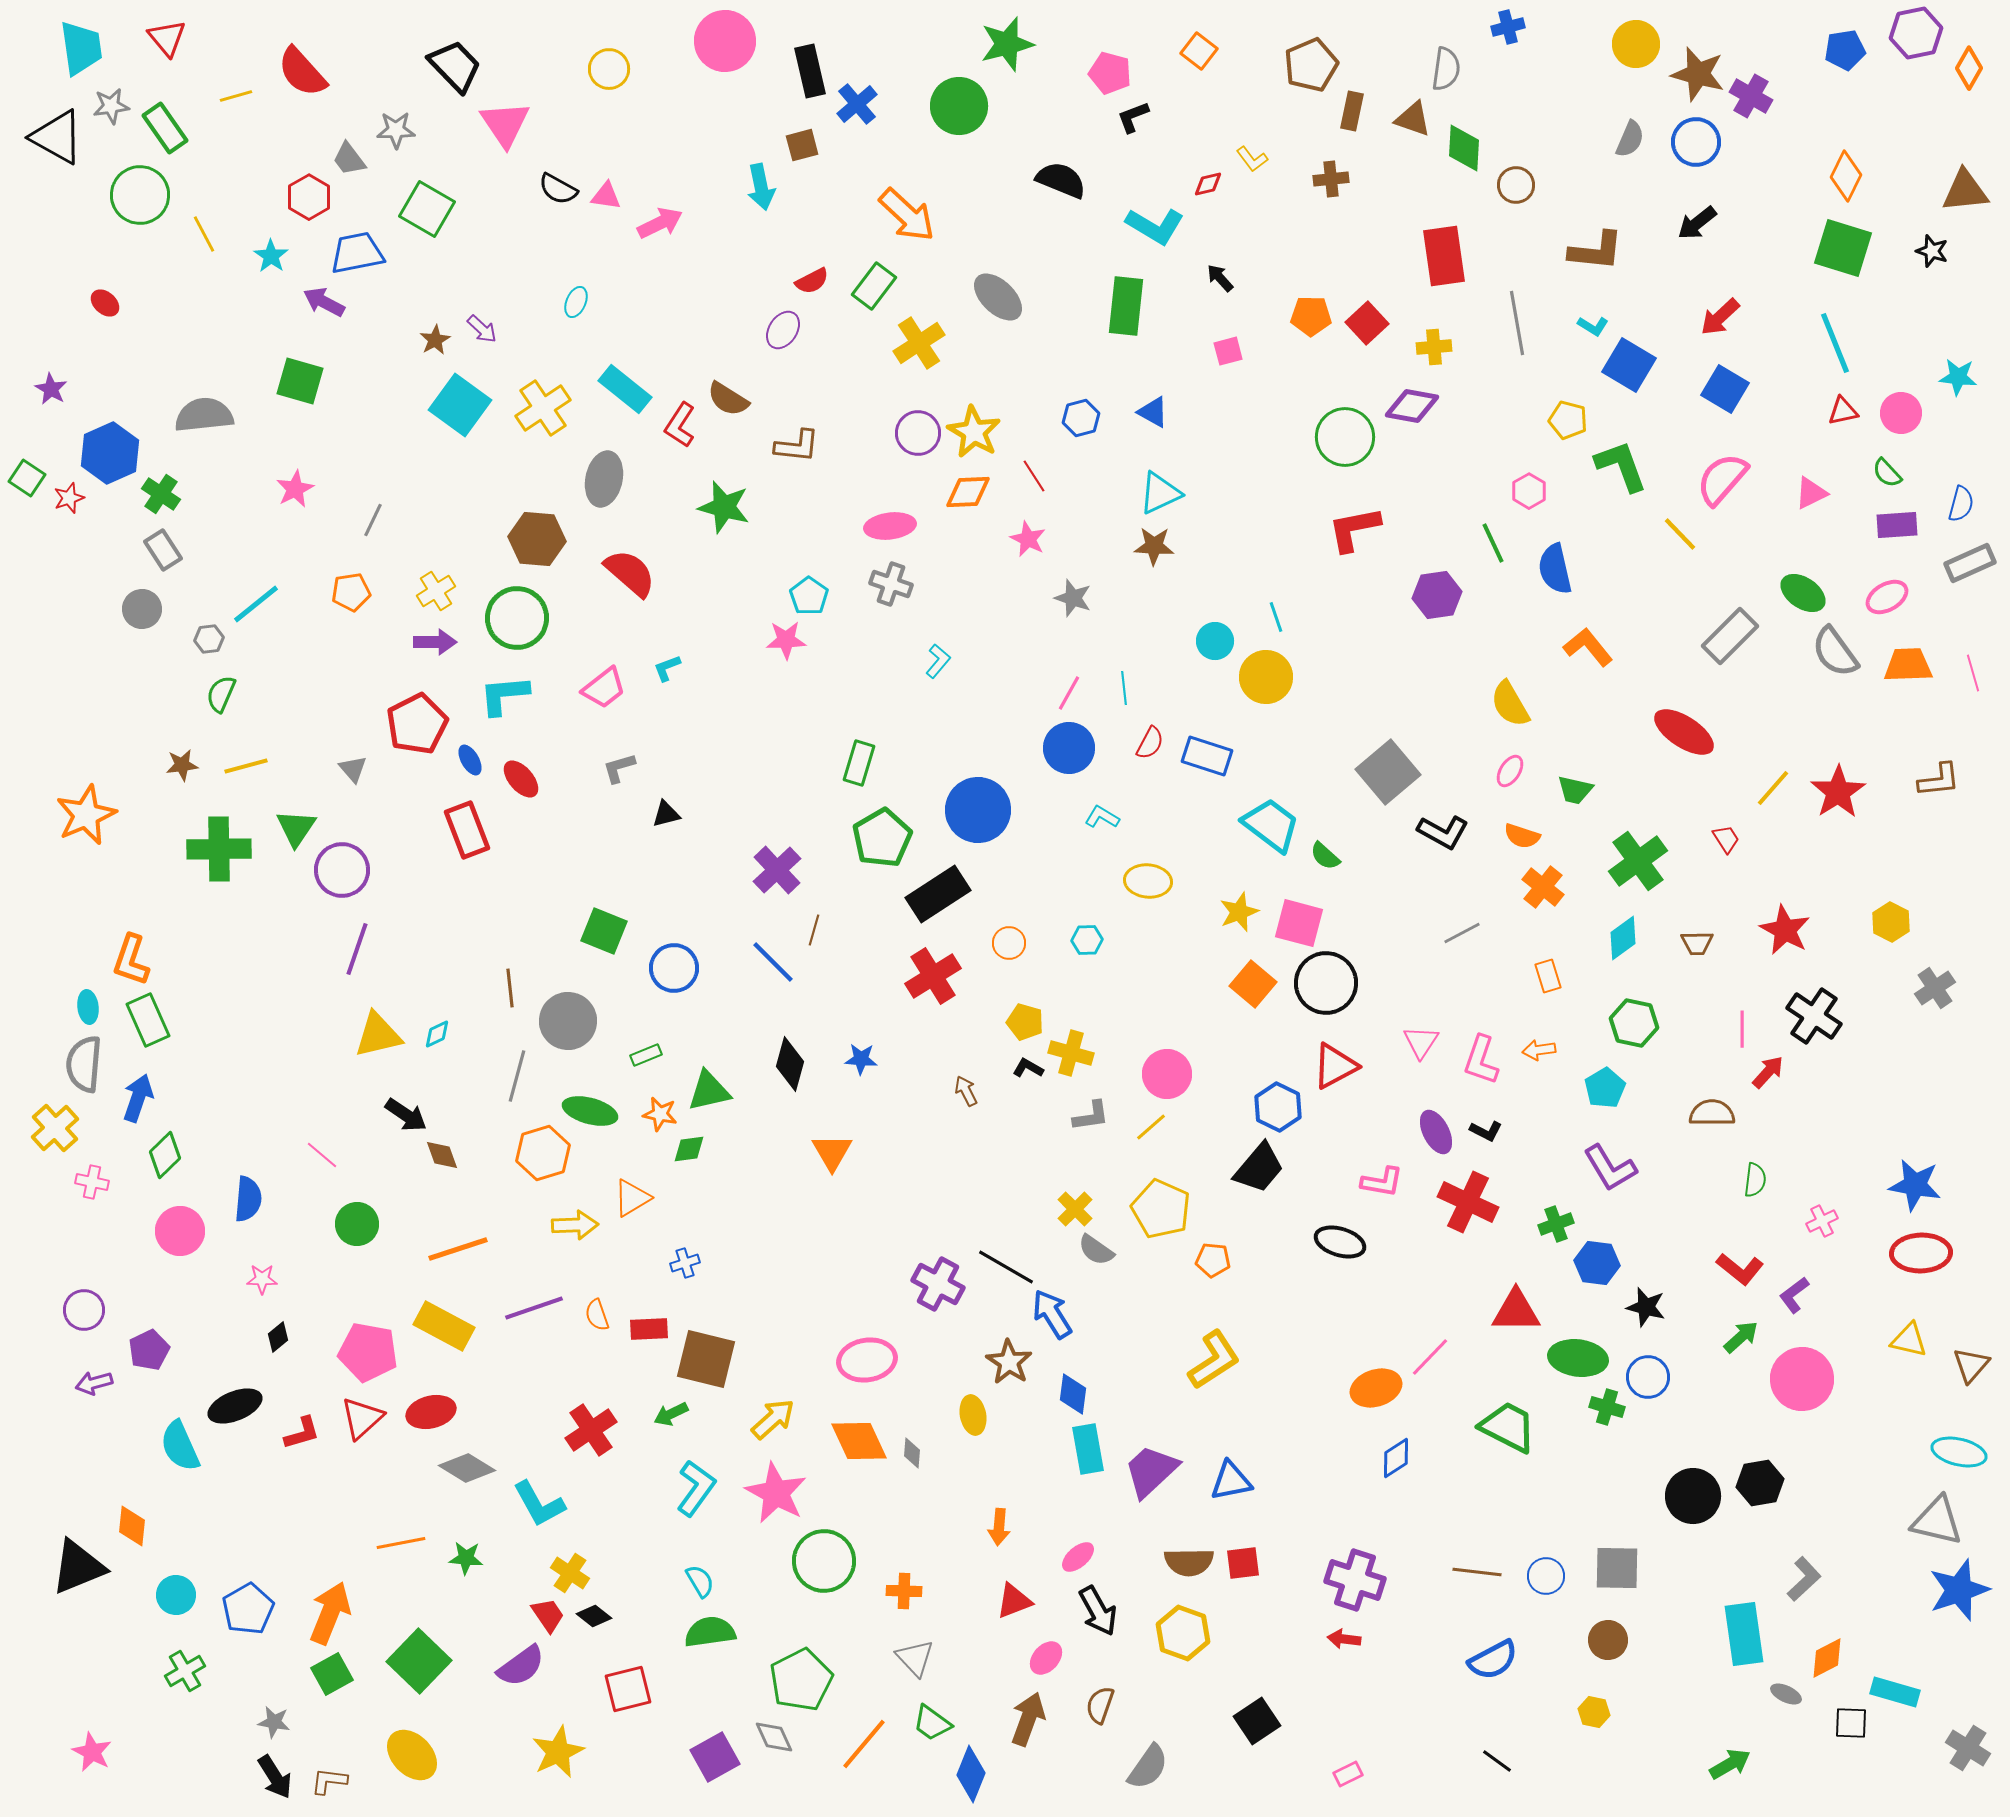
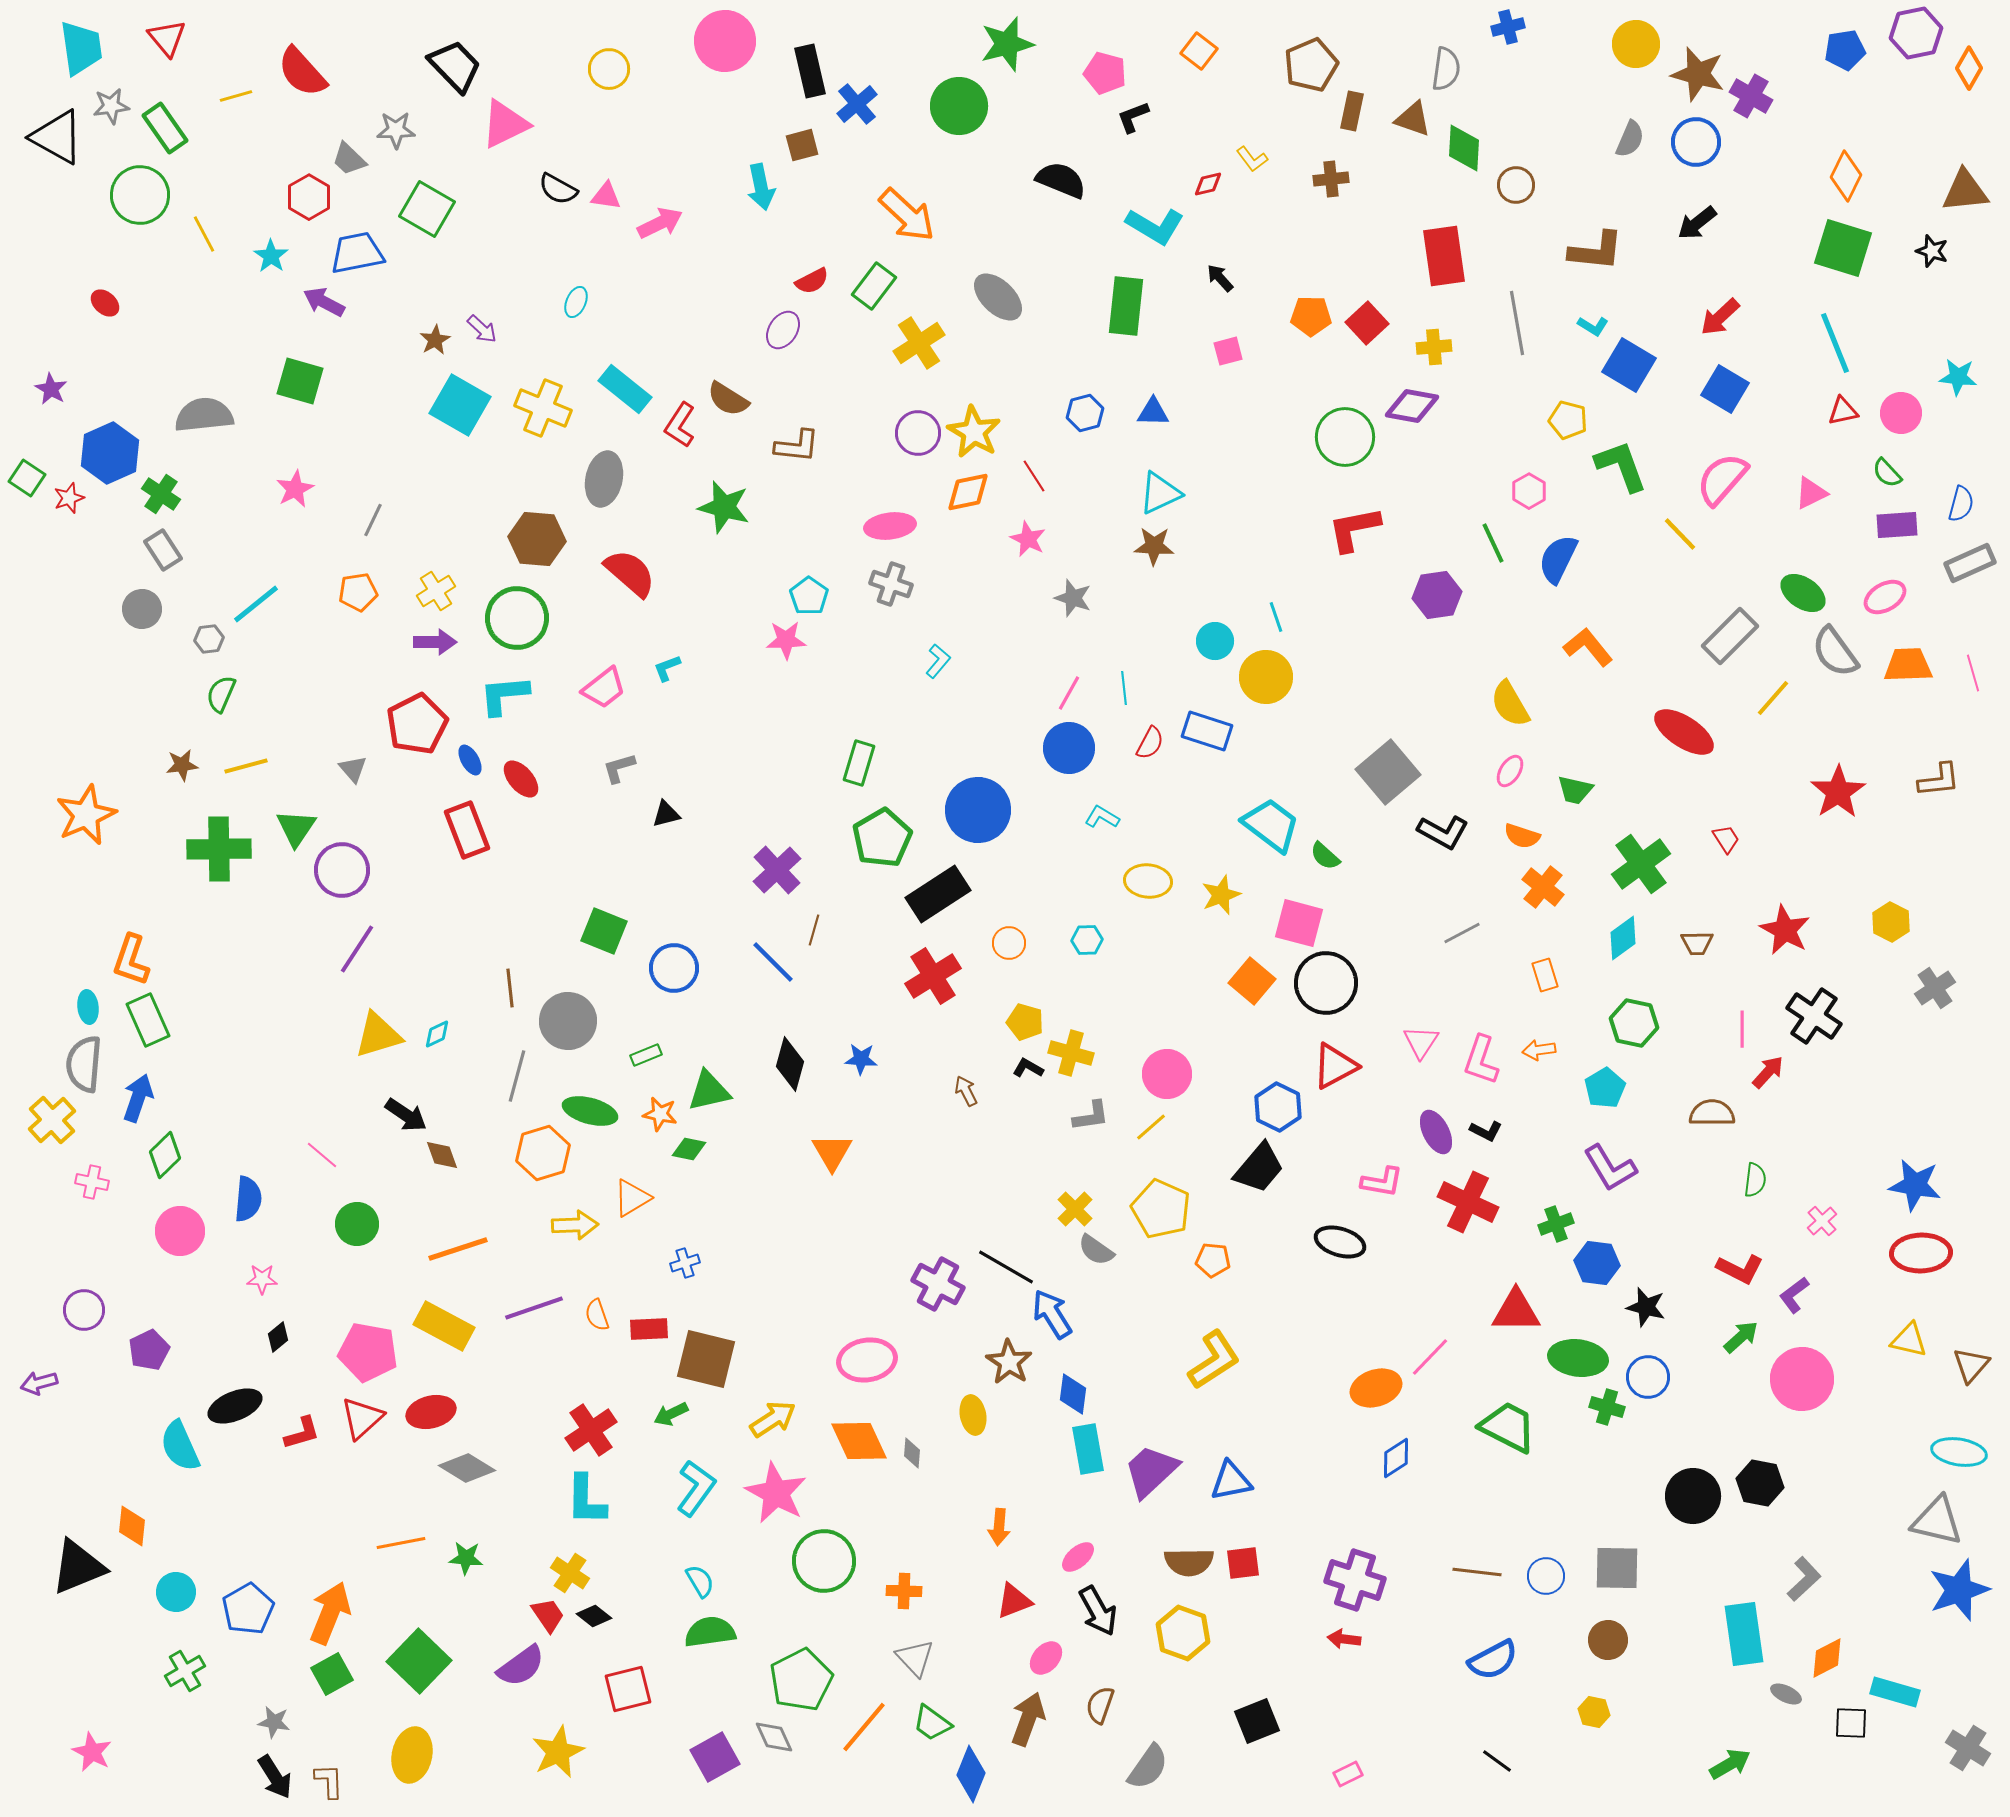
pink pentagon at (1110, 73): moved 5 px left
pink triangle at (505, 124): rotated 38 degrees clockwise
gray trapezoid at (349, 159): rotated 9 degrees counterclockwise
cyan square at (460, 405): rotated 6 degrees counterclockwise
yellow cross at (543, 408): rotated 34 degrees counterclockwise
blue triangle at (1153, 412): rotated 28 degrees counterclockwise
blue hexagon at (1081, 418): moved 4 px right, 5 px up
orange diamond at (968, 492): rotated 9 degrees counterclockwise
blue semicircle at (1555, 569): moved 3 px right, 10 px up; rotated 39 degrees clockwise
orange pentagon at (351, 592): moved 7 px right
pink ellipse at (1887, 597): moved 2 px left
blue rectangle at (1207, 756): moved 25 px up
yellow line at (1773, 788): moved 90 px up
green cross at (1638, 861): moved 3 px right, 3 px down
yellow star at (1239, 912): moved 18 px left, 17 px up
purple line at (357, 949): rotated 14 degrees clockwise
orange rectangle at (1548, 976): moved 3 px left, 1 px up
orange square at (1253, 984): moved 1 px left, 3 px up
yellow triangle at (378, 1035): rotated 4 degrees counterclockwise
yellow cross at (55, 1128): moved 3 px left, 8 px up
green diamond at (689, 1149): rotated 20 degrees clockwise
pink cross at (1822, 1221): rotated 16 degrees counterclockwise
red L-shape at (1740, 1269): rotated 12 degrees counterclockwise
purple arrow at (94, 1383): moved 55 px left
yellow arrow at (773, 1419): rotated 9 degrees clockwise
cyan ellipse at (1959, 1452): rotated 4 degrees counterclockwise
black hexagon at (1760, 1483): rotated 21 degrees clockwise
cyan L-shape at (539, 1504): moved 47 px right, 4 px up; rotated 30 degrees clockwise
cyan circle at (176, 1595): moved 3 px up
black square at (1257, 1721): rotated 12 degrees clockwise
orange line at (864, 1744): moved 17 px up
yellow ellipse at (412, 1755): rotated 56 degrees clockwise
brown L-shape at (329, 1781): rotated 81 degrees clockwise
